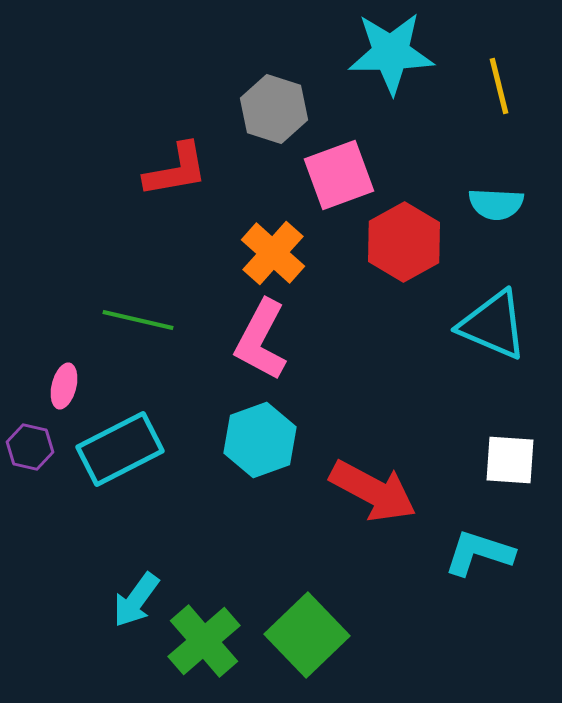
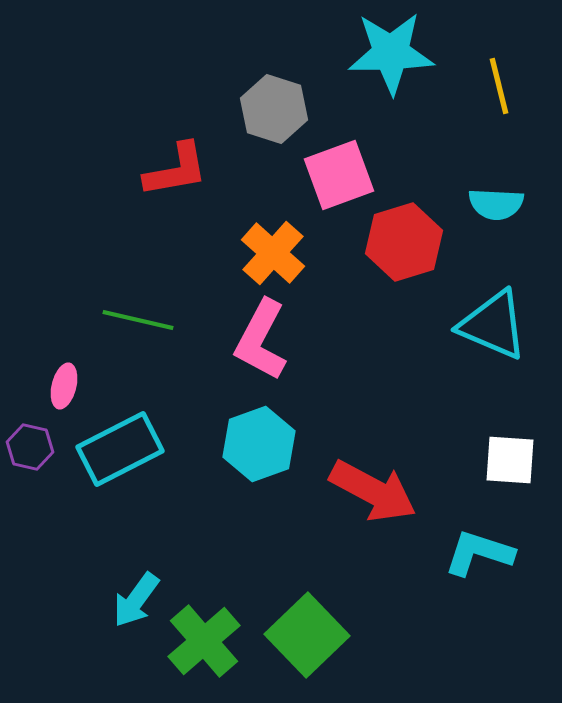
red hexagon: rotated 12 degrees clockwise
cyan hexagon: moved 1 px left, 4 px down
